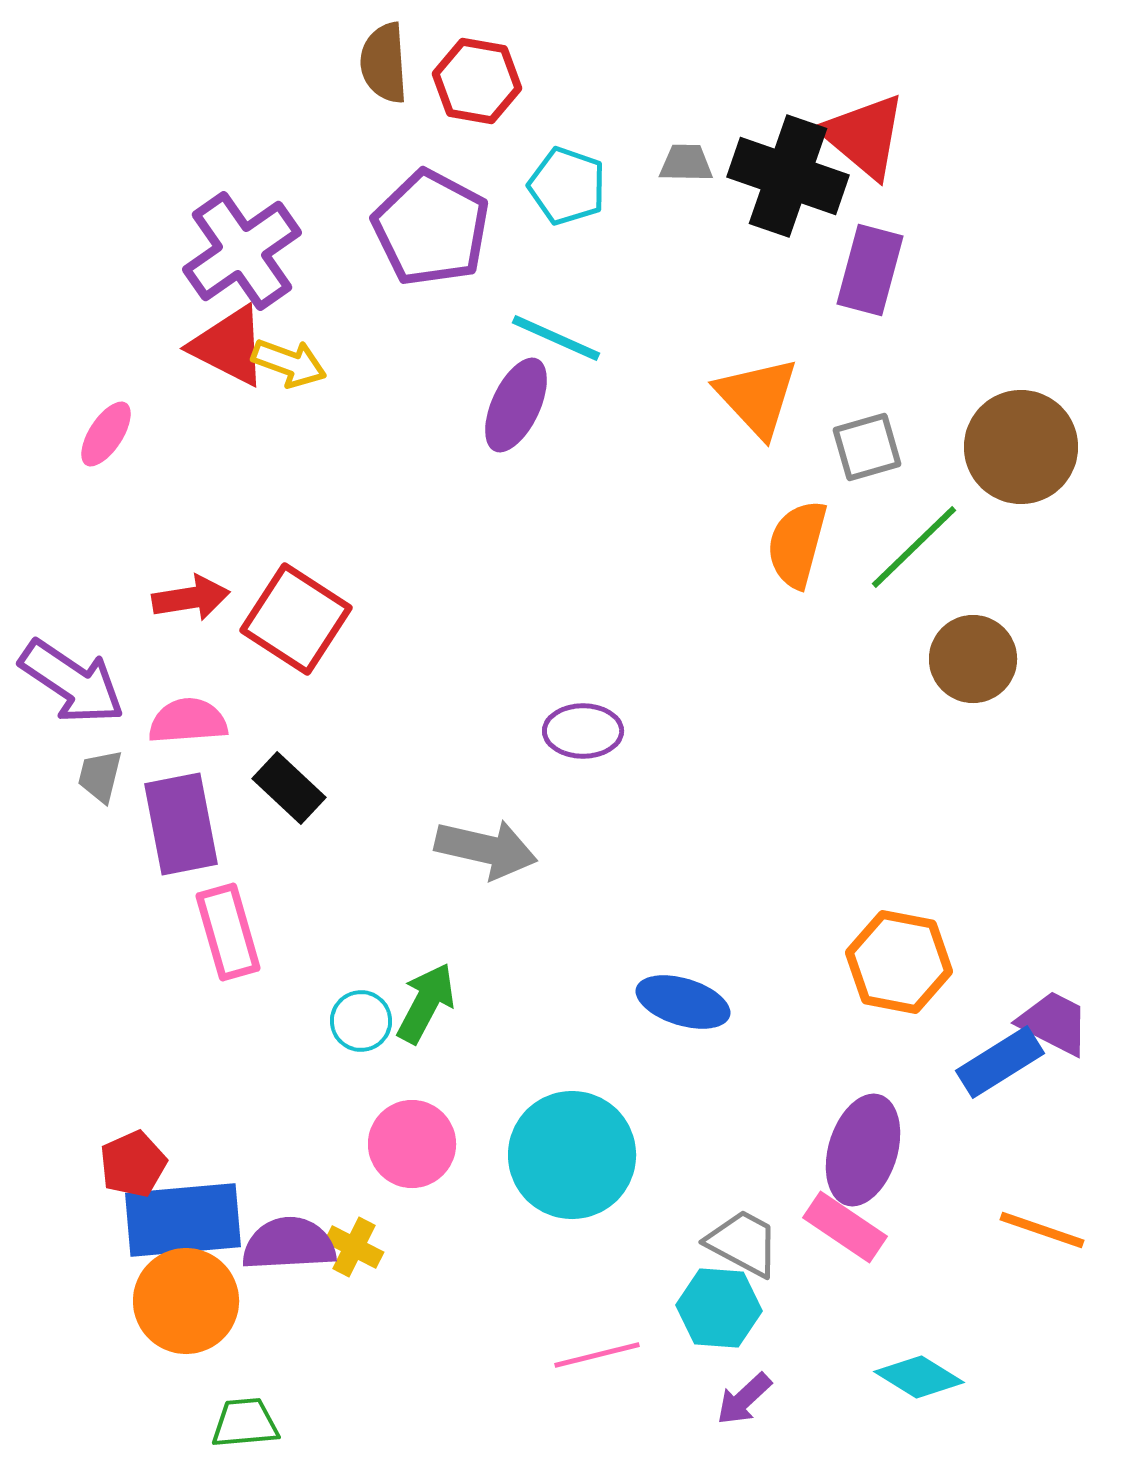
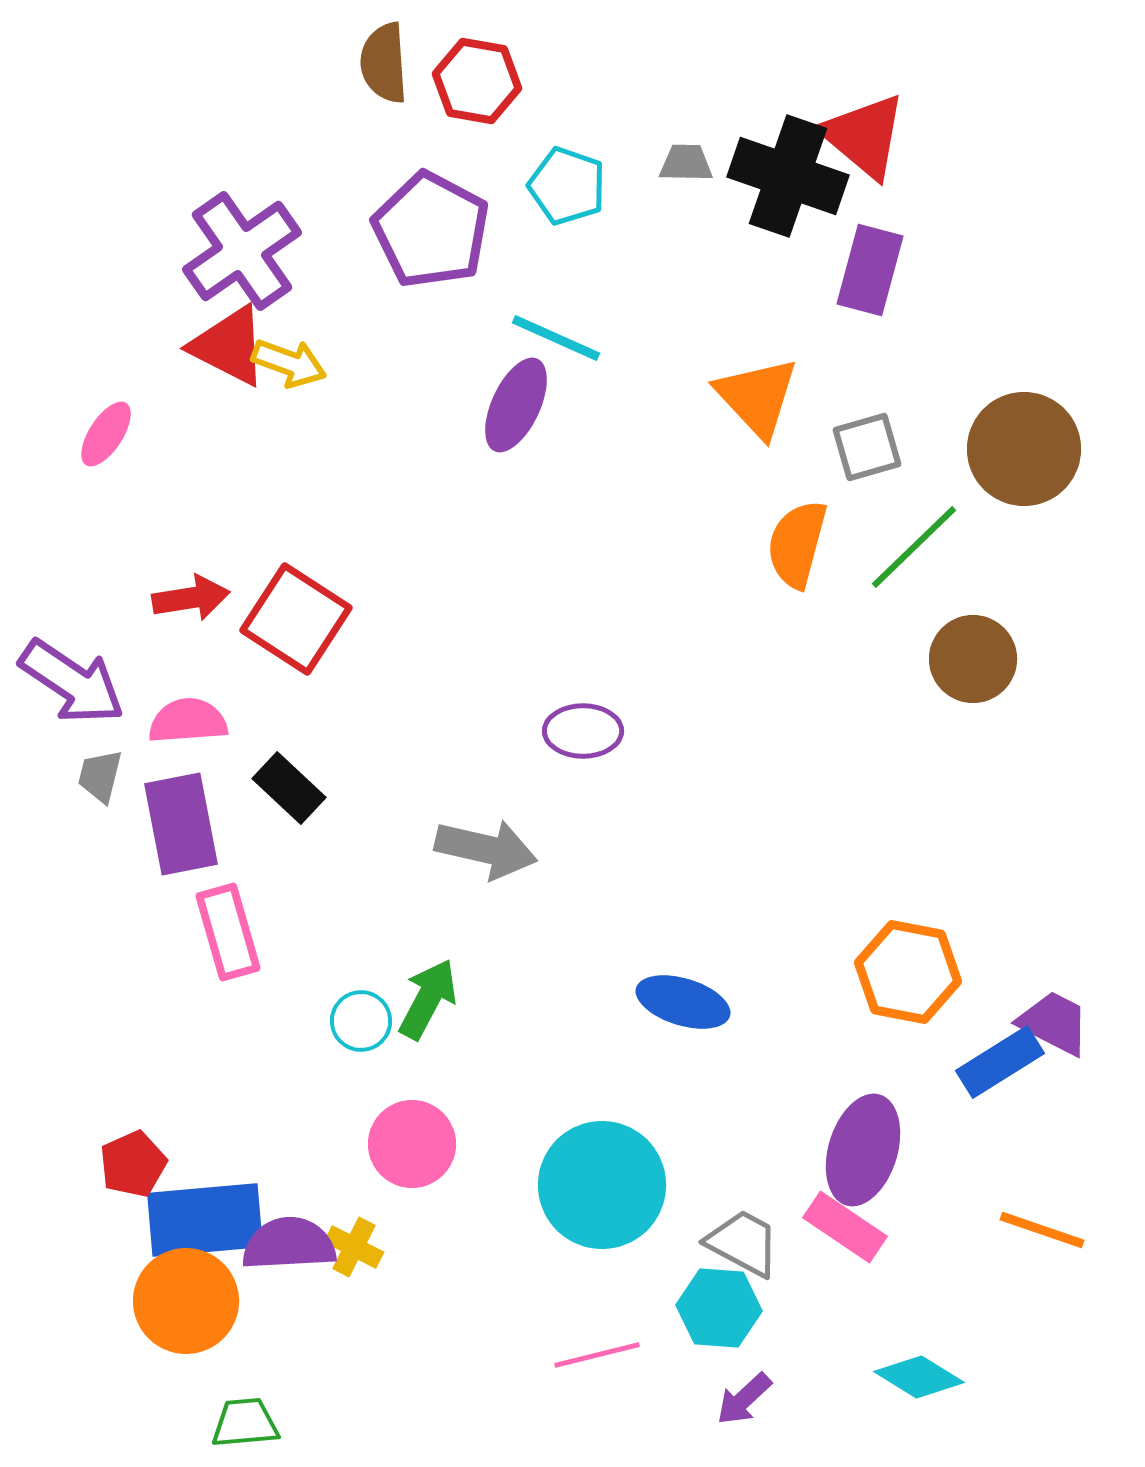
purple pentagon at (431, 228): moved 2 px down
brown circle at (1021, 447): moved 3 px right, 2 px down
orange hexagon at (899, 962): moved 9 px right, 10 px down
green arrow at (426, 1003): moved 2 px right, 4 px up
cyan circle at (572, 1155): moved 30 px right, 30 px down
blue rectangle at (183, 1220): moved 22 px right
